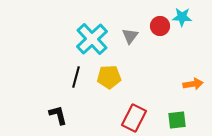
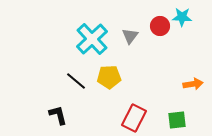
black line: moved 4 px down; rotated 65 degrees counterclockwise
